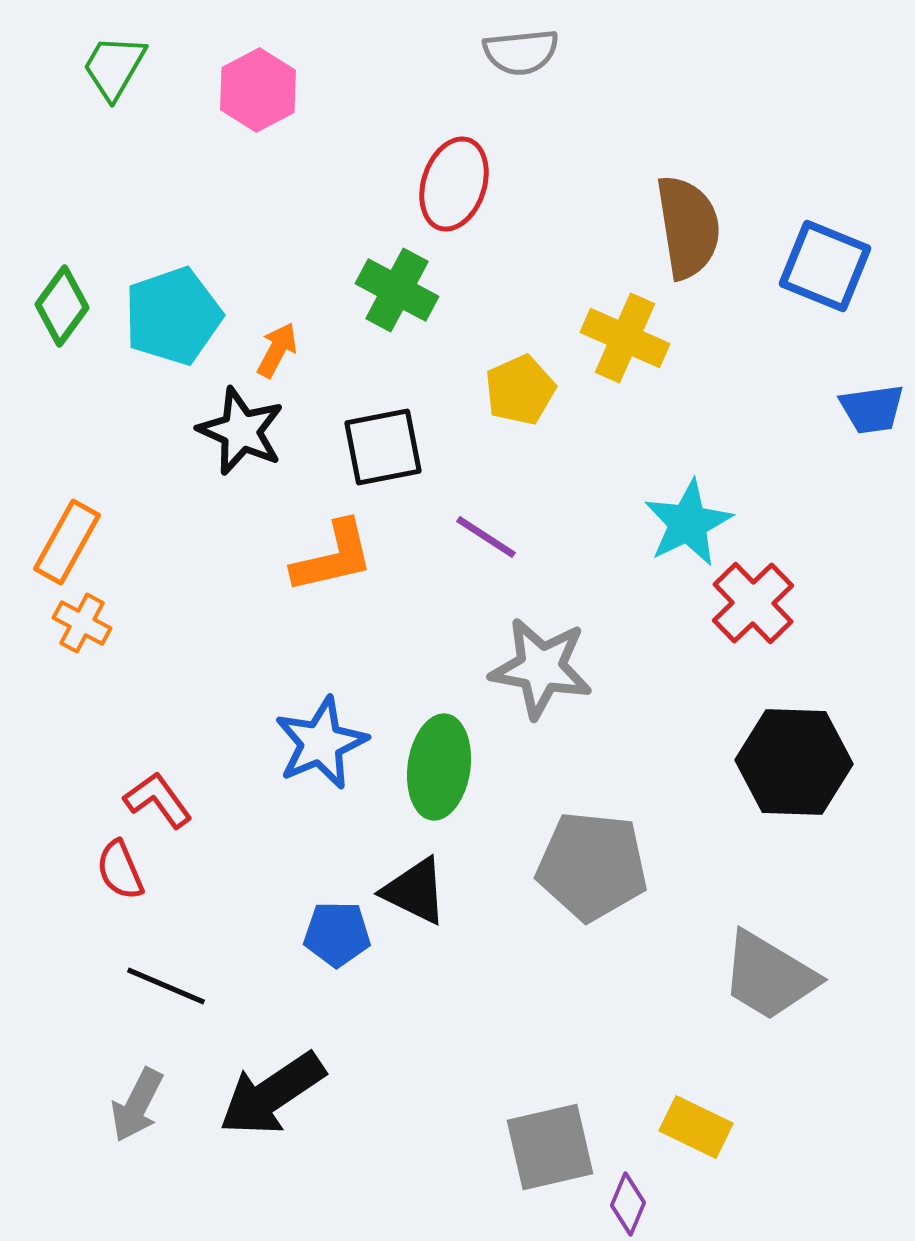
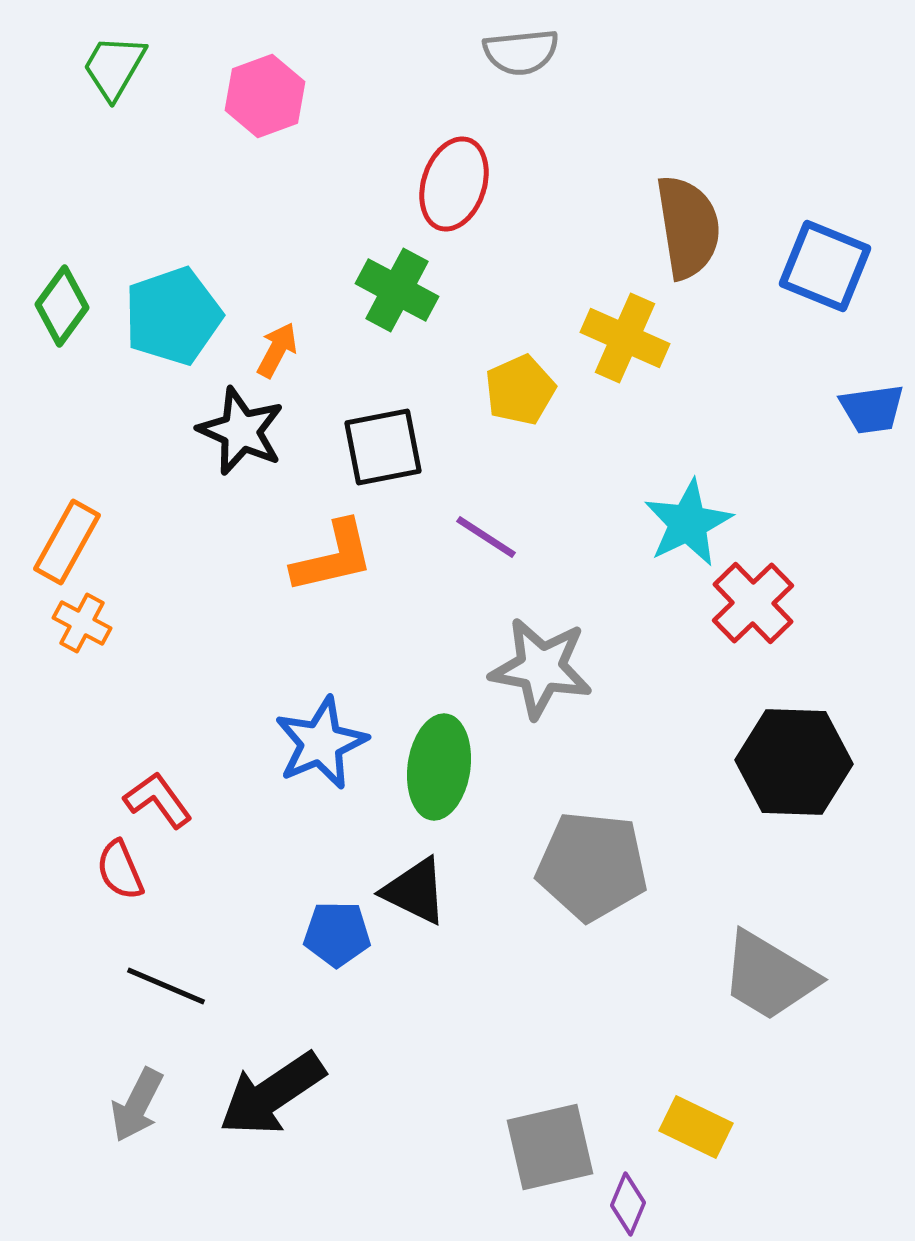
pink hexagon: moved 7 px right, 6 px down; rotated 8 degrees clockwise
